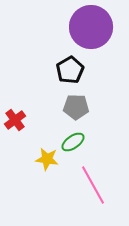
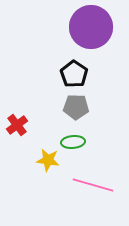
black pentagon: moved 4 px right, 4 px down; rotated 8 degrees counterclockwise
red cross: moved 2 px right, 5 px down
green ellipse: rotated 30 degrees clockwise
yellow star: moved 1 px right, 1 px down
pink line: rotated 45 degrees counterclockwise
